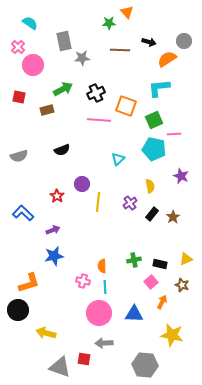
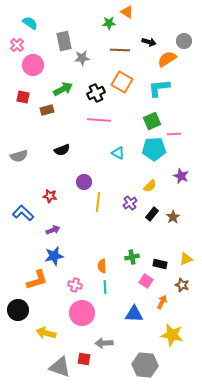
orange triangle at (127, 12): rotated 16 degrees counterclockwise
pink cross at (18, 47): moved 1 px left, 2 px up
red square at (19, 97): moved 4 px right
orange square at (126, 106): moved 4 px left, 24 px up; rotated 10 degrees clockwise
green square at (154, 120): moved 2 px left, 1 px down
cyan pentagon at (154, 149): rotated 15 degrees counterclockwise
cyan triangle at (118, 159): moved 6 px up; rotated 48 degrees counterclockwise
purple circle at (82, 184): moved 2 px right, 2 px up
yellow semicircle at (150, 186): rotated 56 degrees clockwise
red star at (57, 196): moved 7 px left; rotated 24 degrees counterclockwise
green cross at (134, 260): moved 2 px left, 3 px up
pink cross at (83, 281): moved 8 px left, 4 px down
pink square at (151, 282): moved 5 px left, 1 px up; rotated 16 degrees counterclockwise
orange L-shape at (29, 283): moved 8 px right, 3 px up
pink circle at (99, 313): moved 17 px left
